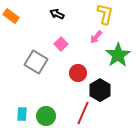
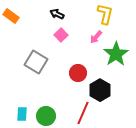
pink square: moved 9 px up
green star: moved 2 px left, 1 px up
